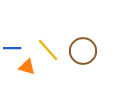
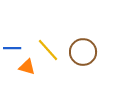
brown circle: moved 1 px down
